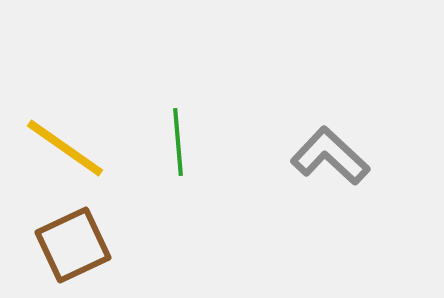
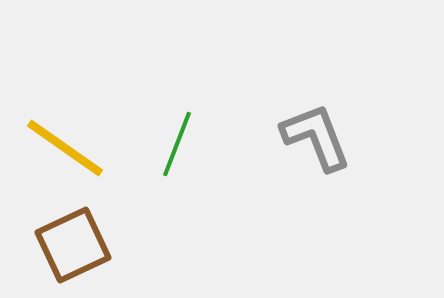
green line: moved 1 px left, 2 px down; rotated 26 degrees clockwise
gray L-shape: moved 14 px left, 19 px up; rotated 26 degrees clockwise
